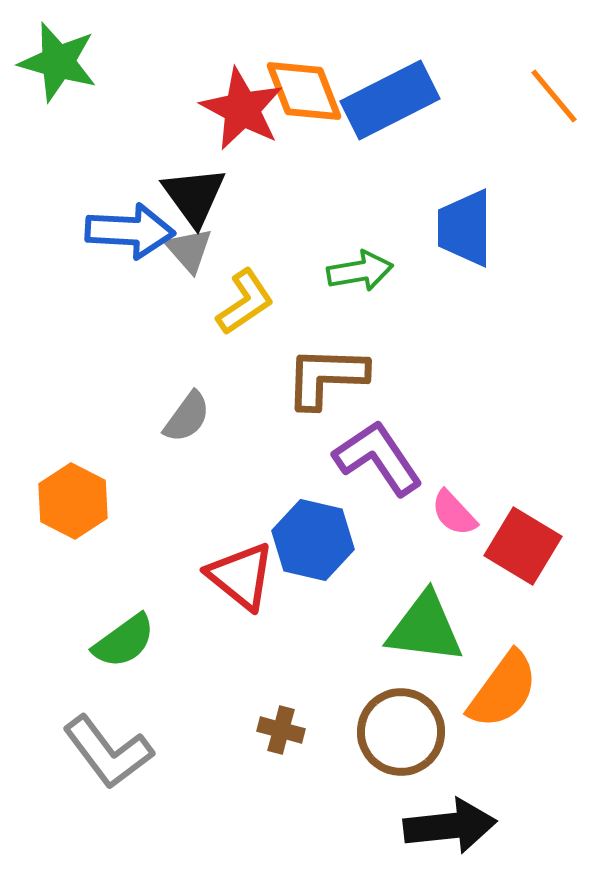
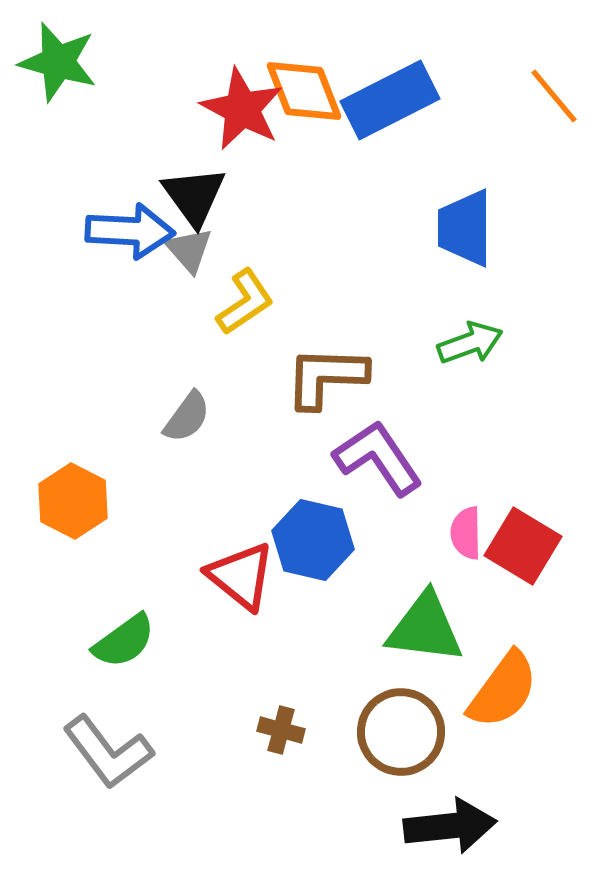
green arrow: moved 110 px right, 72 px down; rotated 10 degrees counterclockwise
pink semicircle: moved 12 px right, 20 px down; rotated 42 degrees clockwise
